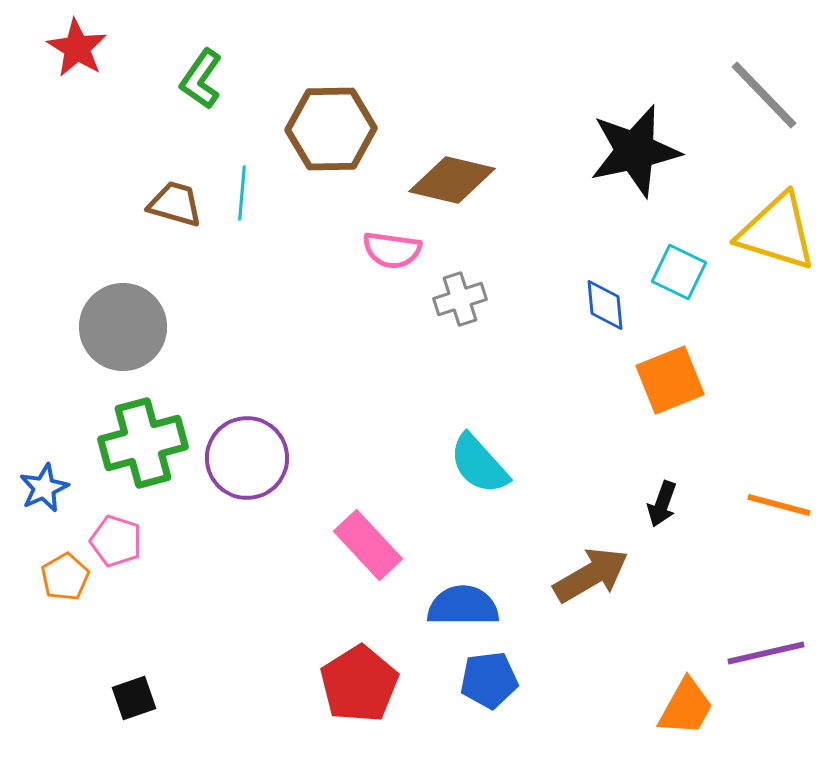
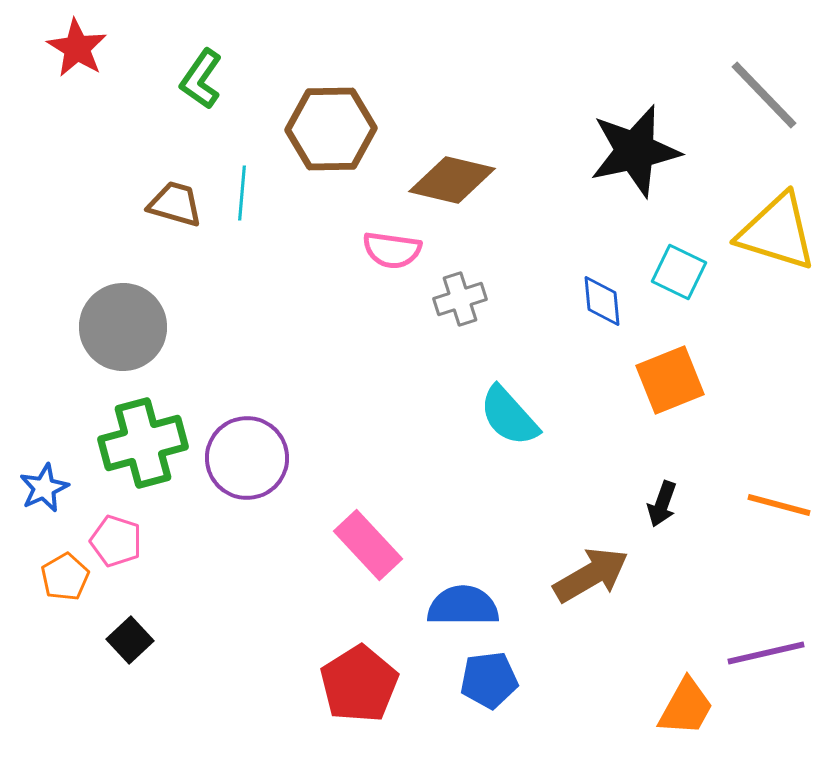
blue diamond: moved 3 px left, 4 px up
cyan semicircle: moved 30 px right, 48 px up
black square: moved 4 px left, 58 px up; rotated 24 degrees counterclockwise
